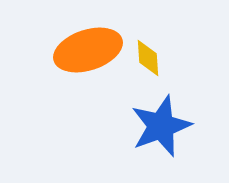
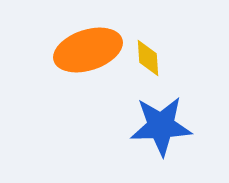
blue star: rotated 18 degrees clockwise
